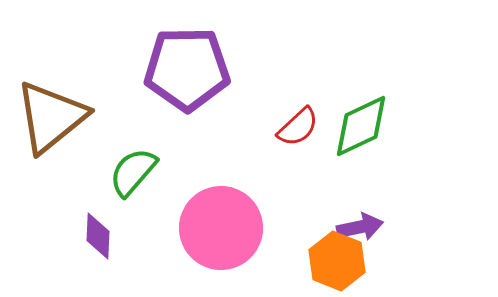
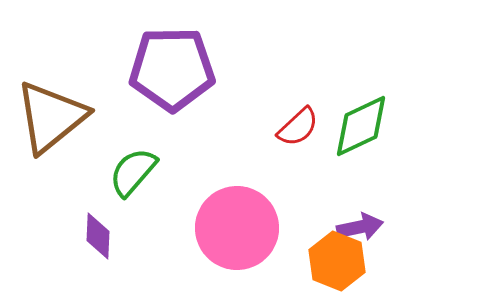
purple pentagon: moved 15 px left
pink circle: moved 16 px right
